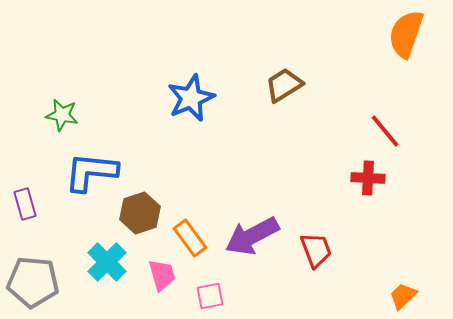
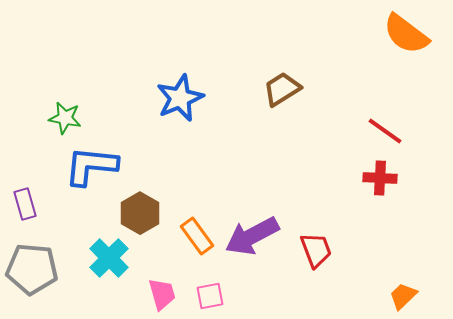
orange semicircle: rotated 72 degrees counterclockwise
brown trapezoid: moved 2 px left, 4 px down
blue star: moved 11 px left
green star: moved 3 px right, 3 px down
red line: rotated 15 degrees counterclockwise
blue L-shape: moved 6 px up
red cross: moved 12 px right
brown hexagon: rotated 12 degrees counterclockwise
orange rectangle: moved 7 px right, 2 px up
cyan cross: moved 2 px right, 4 px up
pink trapezoid: moved 19 px down
gray pentagon: moved 1 px left, 13 px up
